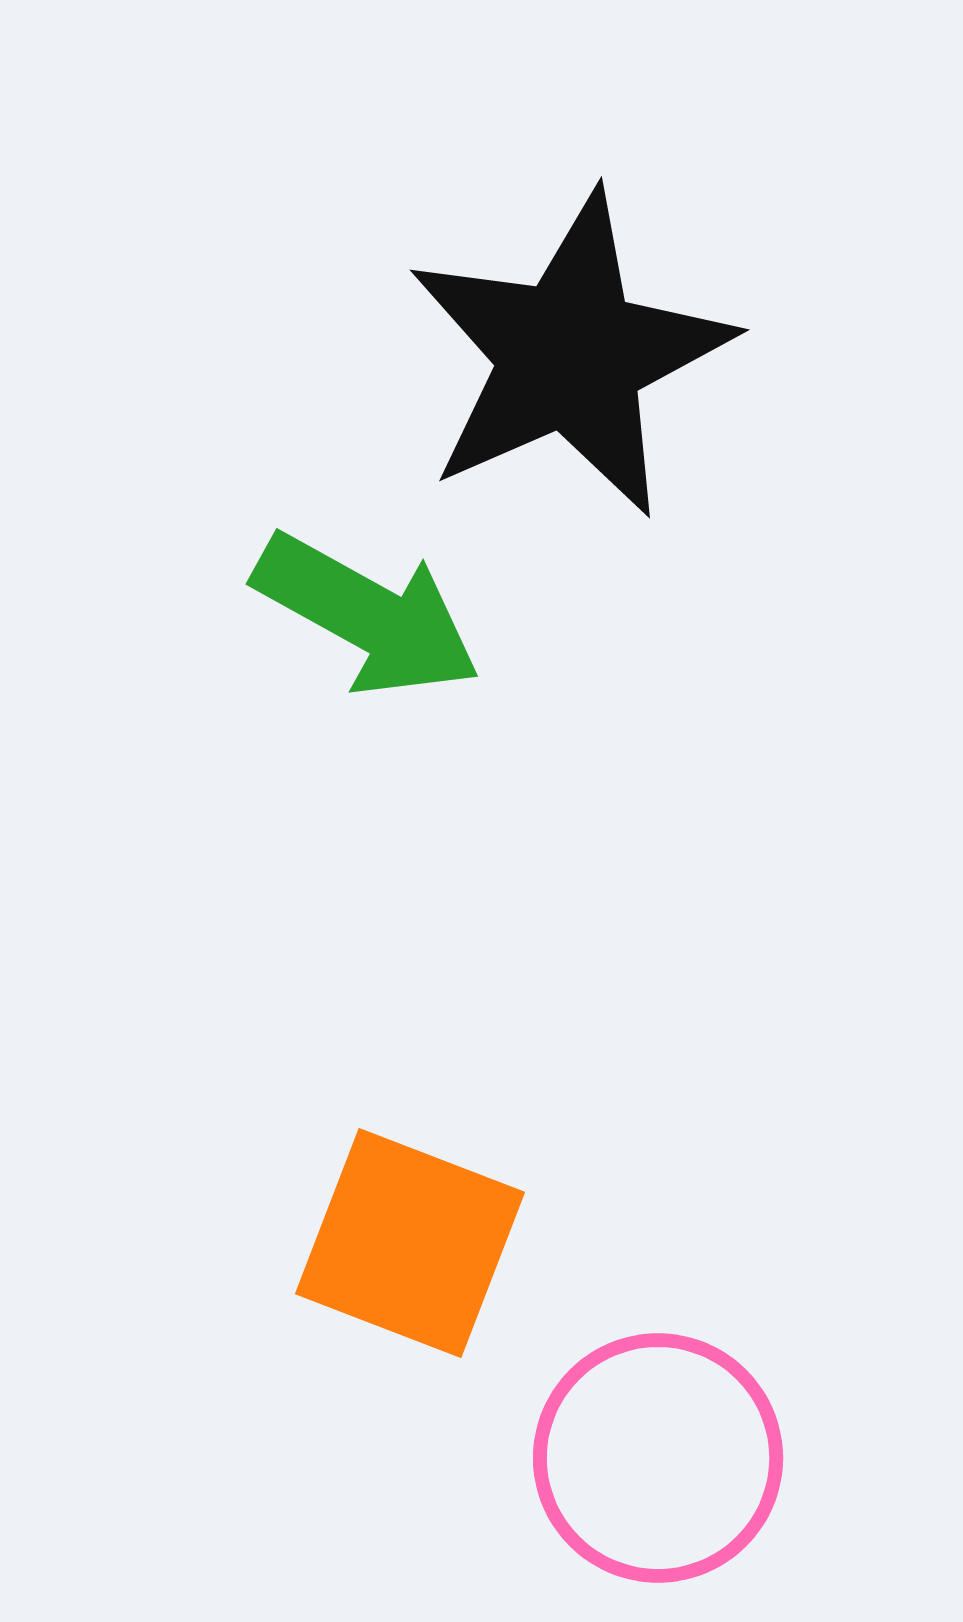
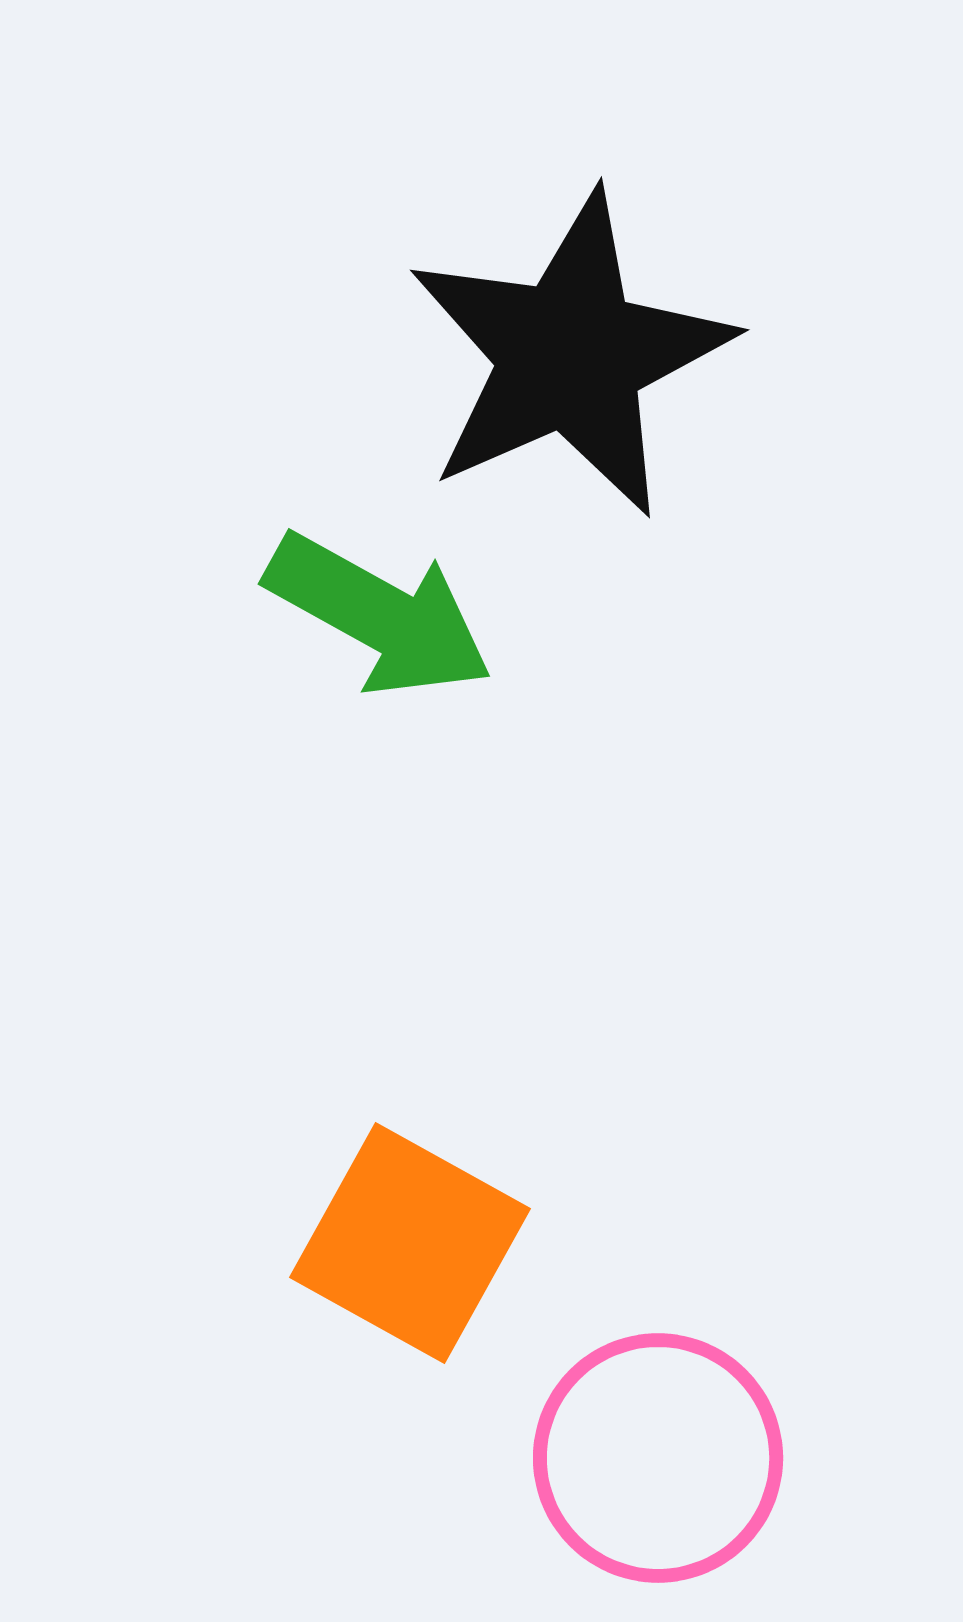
green arrow: moved 12 px right
orange square: rotated 8 degrees clockwise
